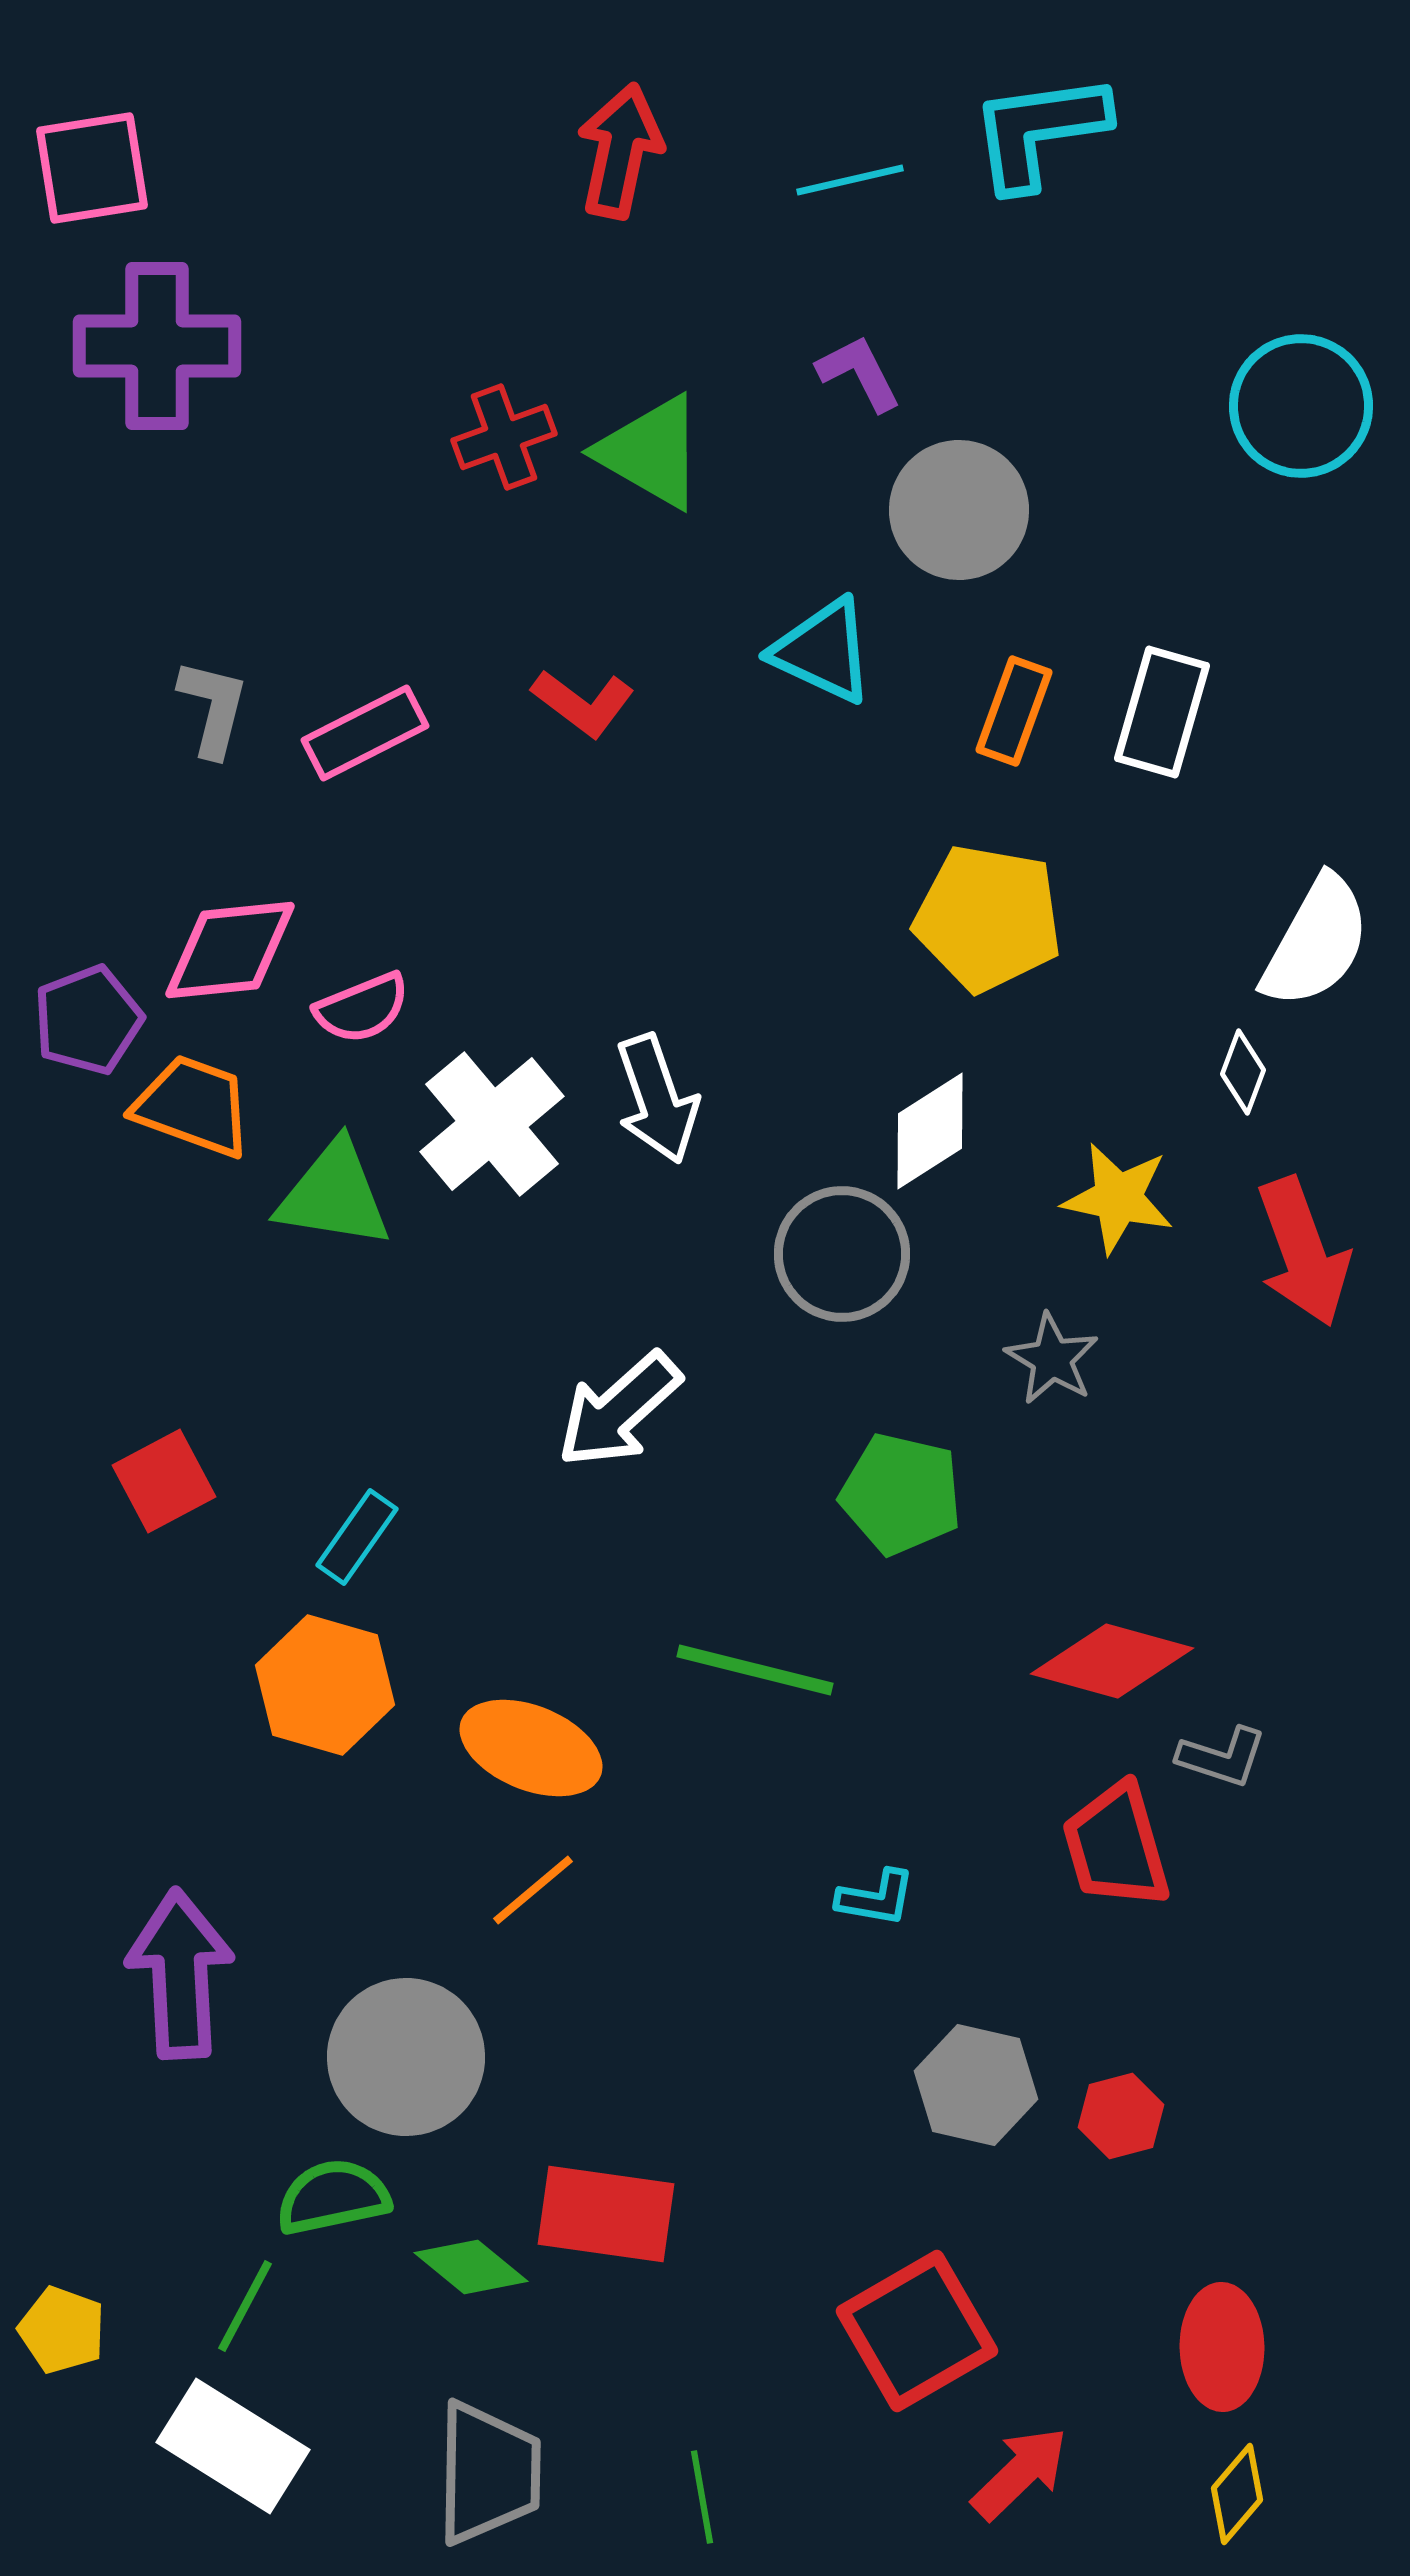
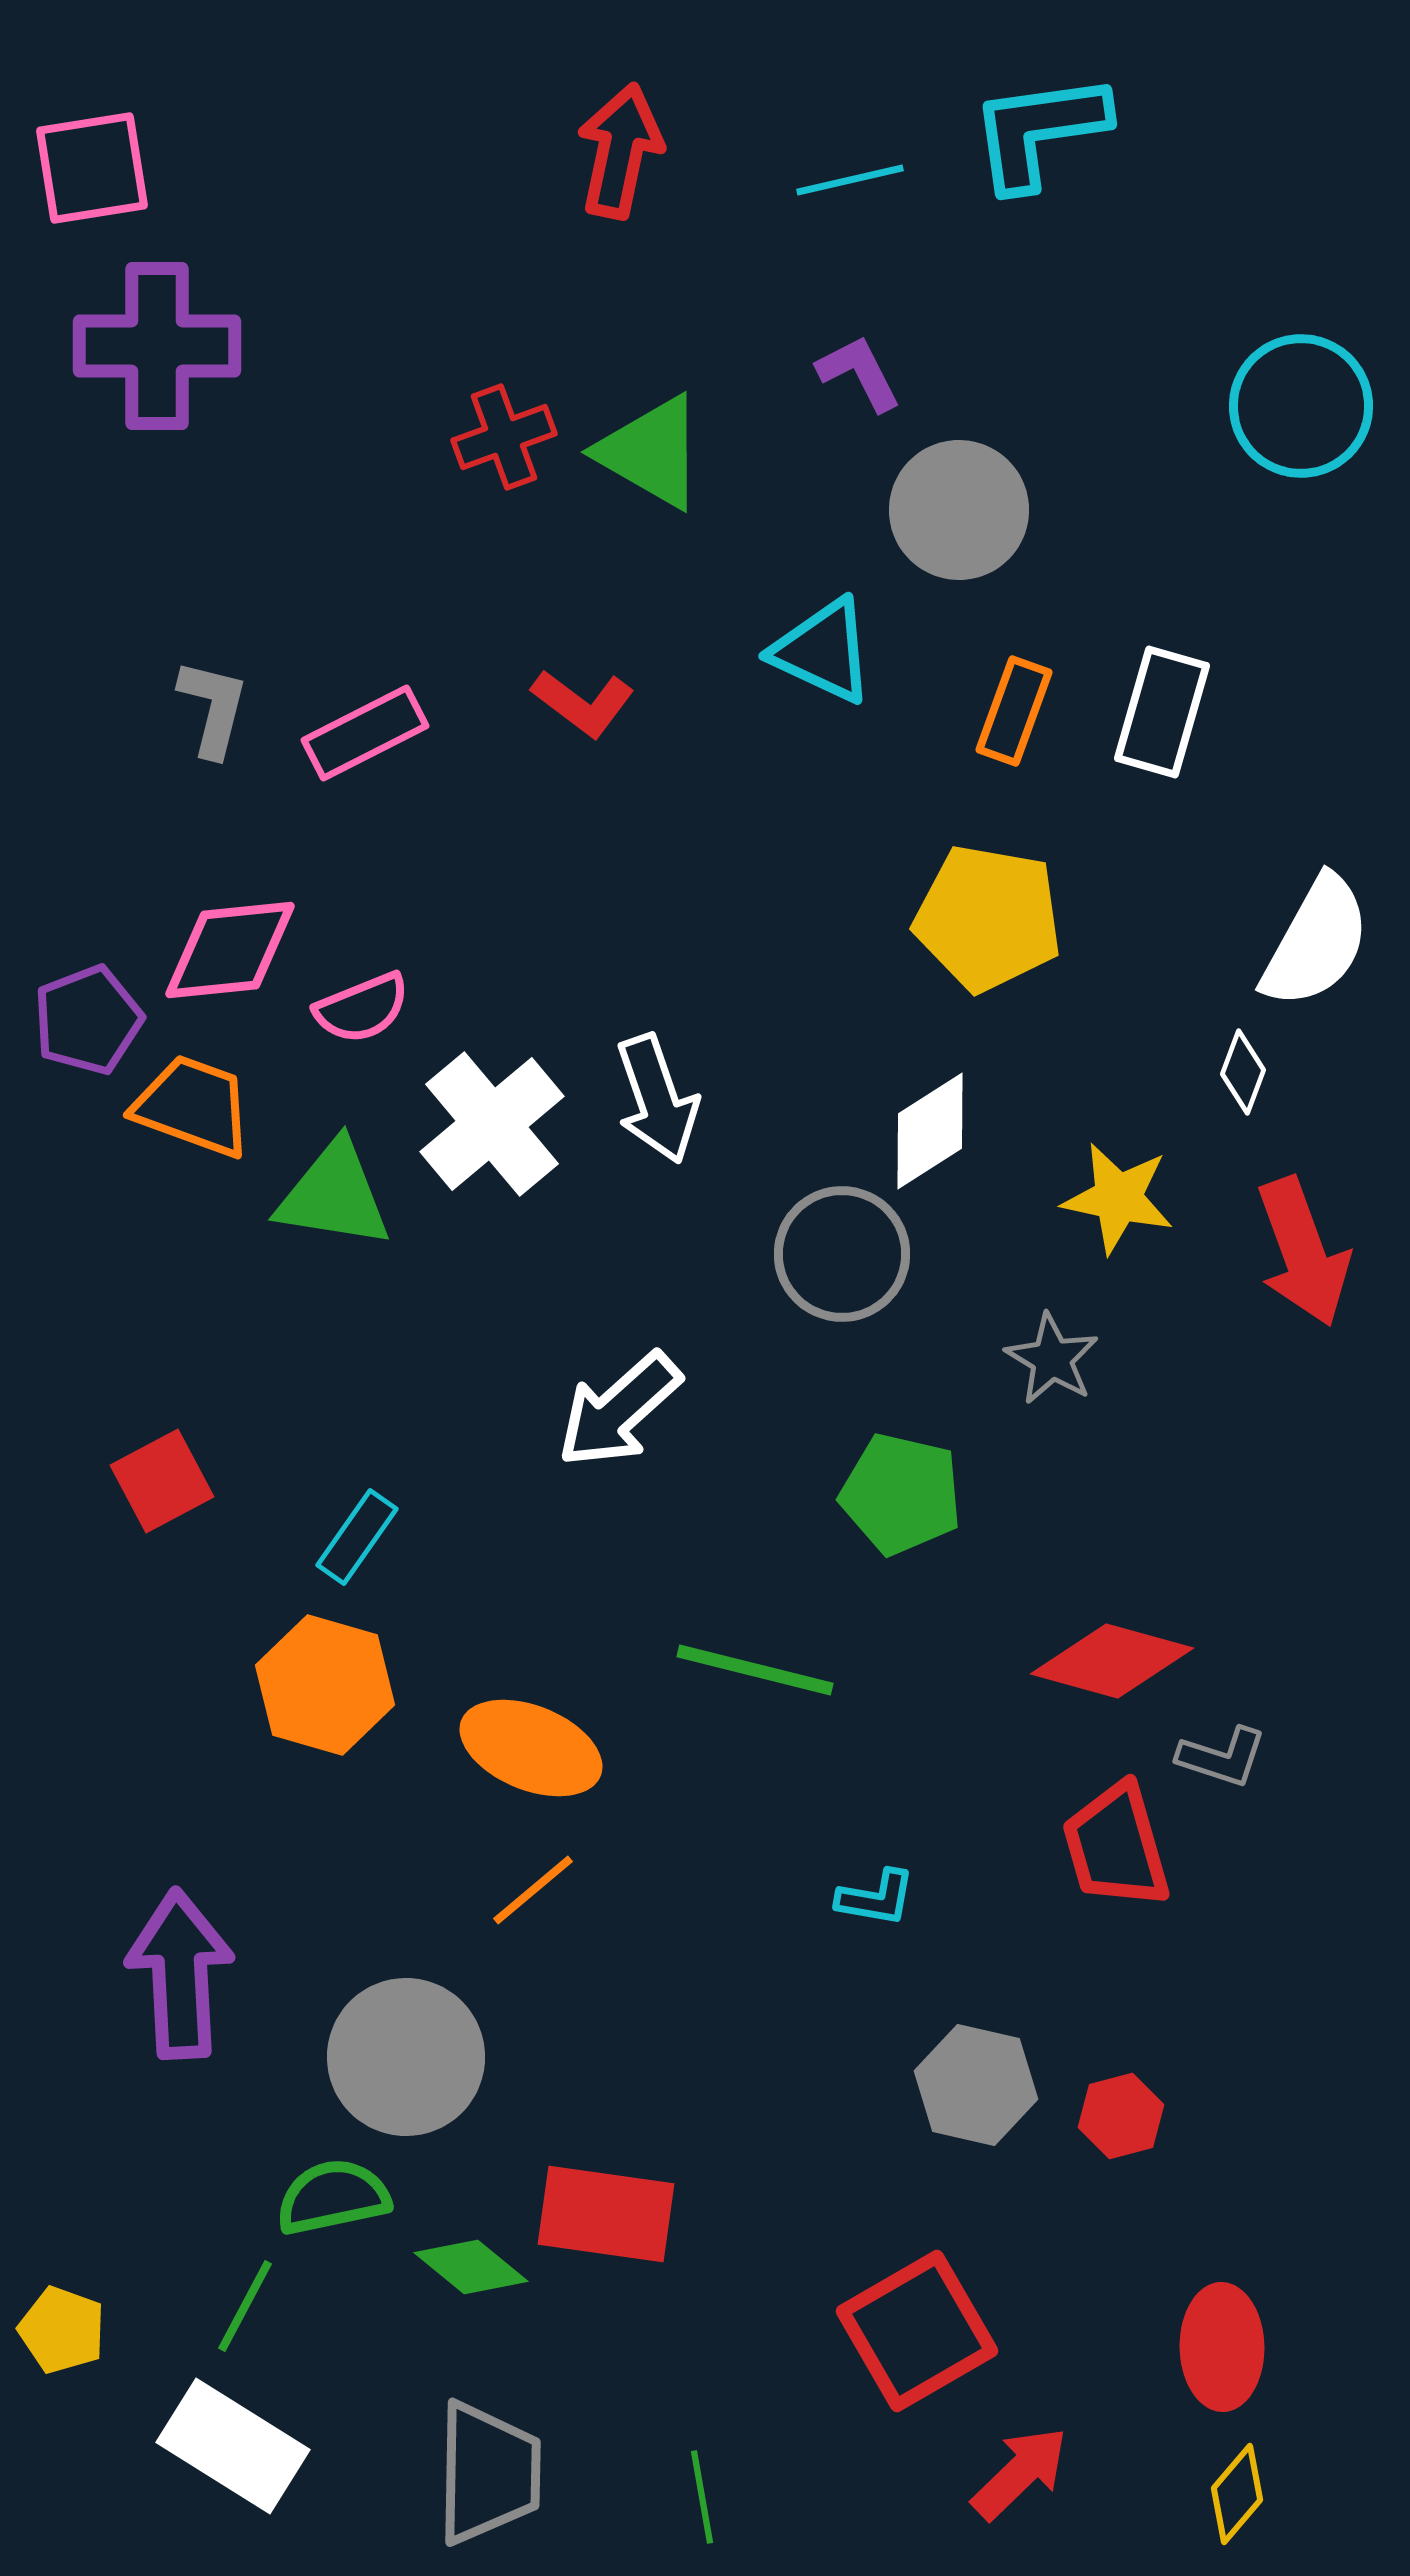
red square at (164, 1481): moved 2 px left
